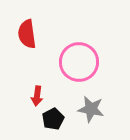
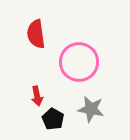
red semicircle: moved 9 px right
red arrow: rotated 18 degrees counterclockwise
black pentagon: rotated 15 degrees counterclockwise
